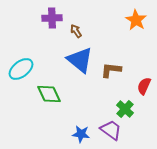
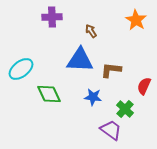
purple cross: moved 1 px up
brown arrow: moved 15 px right
blue triangle: rotated 36 degrees counterclockwise
blue star: moved 12 px right, 37 px up
